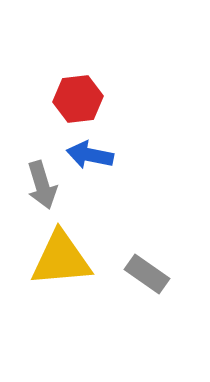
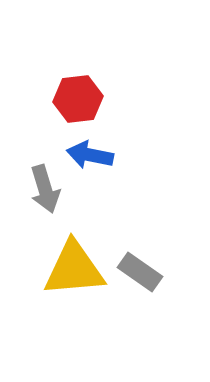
gray arrow: moved 3 px right, 4 px down
yellow triangle: moved 13 px right, 10 px down
gray rectangle: moved 7 px left, 2 px up
